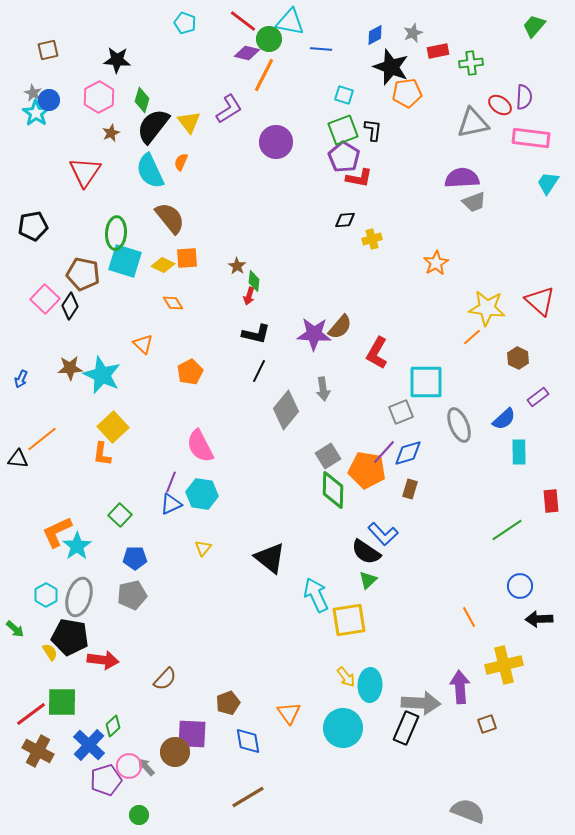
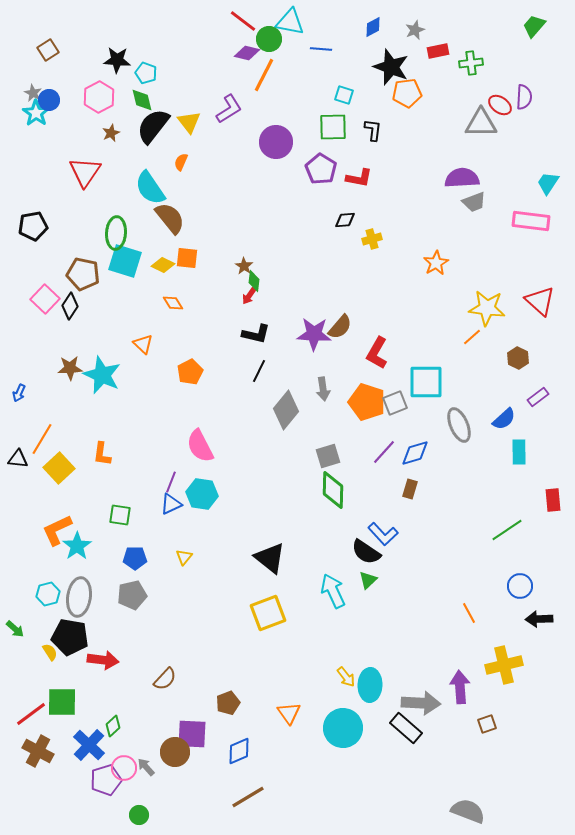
cyan pentagon at (185, 23): moved 39 px left, 50 px down
gray star at (413, 33): moved 2 px right, 3 px up
blue diamond at (375, 35): moved 2 px left, 8 px up
brown square at (48, 50): rotated 20 degrees counterclockwise
green diamond at (142, 100): rotated 30 degrees counterclockwise
gray triangle at (473, 123): moved 8 px right; rotated 12 degrees clockwise
green square at (343, 130): moved 10 px left, 3 px up; rotated 20 degrees clockwise
pink rectangle at (531, 138): moved 83 px down
purple pentagon at (344, 157): moved 23 px left, 12 px down
cyan semicircle at (150, 171): moved 17 px down; rotated 9 degrees counterclockwise
orange square at (187, 258): rotated 10 degrees clockwise
brown star at (237, 266): moved 7 px right
red arrow at (249, 296): rotated 18 degrees clockwise
blue arrow at (21, 379): moved 2 px left, 14 px down
gray square at (401, 412): moved 6 px left, 9 px up
yellow square at (113, 427): moved 54 px left, 41 px down
orange line at (42, 439): rotated 20 degrees counterclockwise
blue diamond at (408, 453): moved 7 px right
gray square at (328, 456): rotated 15 degrees clockwise
orange pentagon at (367, 470): moved 68 px up; rotated 9 degrees clockwise
red rectangle at (551, 501): moved 2 px right, 1 px up
green square at (120, 515): rotated 35 degrees counterclockwise
orange L-shape at (57, 532): moved 2 px up
yellow triangle at (203, 548): moved 19 px left, 9 px down
cyan hexagon at (46, 595): moved 2 px right, 1 px up; rotated 15 degrees clockwise
cyan arrow at (316, 595): moved 17 px right, 4 px up
gray ellipse at (79, 597): rotated 9 degrees counterclockwise
orange line at (469, 617): moved 4 px up
yellow square at (349, 620): moved 81 px left, 7 px up; rotated 12 degrees counterclockwise
black rectangle at (406, 728): rotated 72 degrees counterclockwise
blue diamond at (248, 741): moved 9 px left, 10 px down; rotated 76 degrees clockwise
pink circle at (129, 766): moved 5 px left, 2 px down
